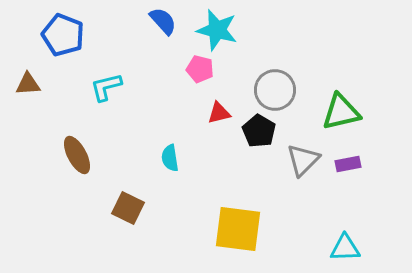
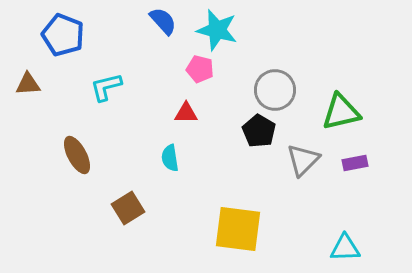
red triangle: moved 33 px left; rotated 15 degrees clockwise
purple rectangle: moved 7 px right, 1 px up
brown square: rotated 32 degrees clockwise
